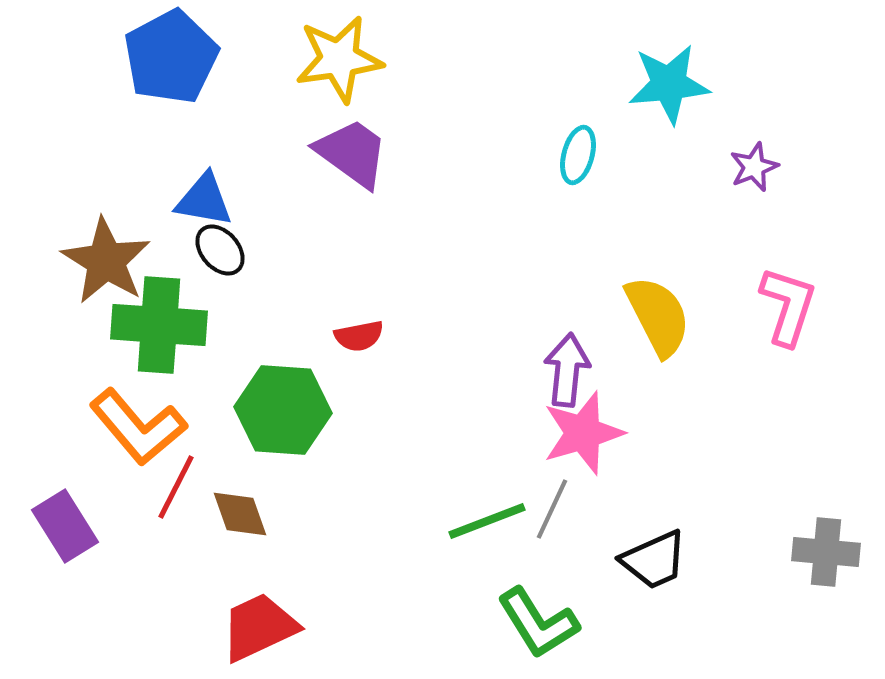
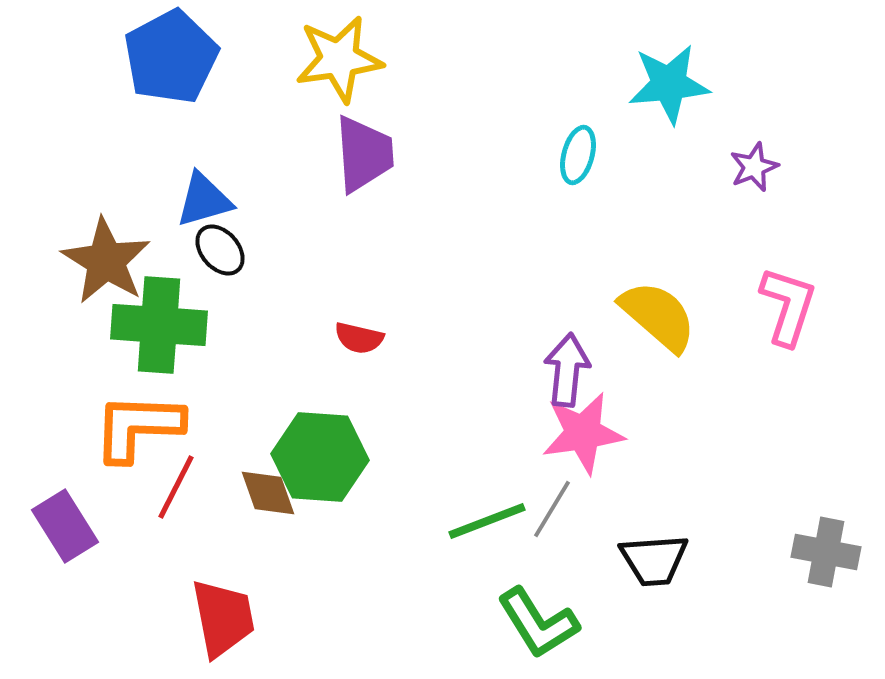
purple trapezoid: moved 12 px right, 1 px down; rotated 50 degrees clockwise
blue triangle: rotated 26 degrees counterclockwise
yellow semicircle: rotated 22 degrees counterclockwise
red semicircle: moved 2 px down; rotated 24 degrees clockwise
green hexagon: moved 37 px right, 47 px down
orange L-shape: rotated 132 degrees clockwise
pink star: rotated 8 degrees clockwise
gray line: rotated 6 degrees clockwise
brown diamond: moved 28 px right, 21 px up
gray cross: rotated 6 degrees clockwise
black trapezoid: rotated 20 degrees clockwise
red trapezoid: moved 36 px left, 9 px up; rotated 104 degrees clockwise
